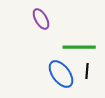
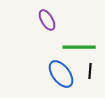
purple ellipse: moved 6 px right, 1 px down
black line: moved 3 px right
